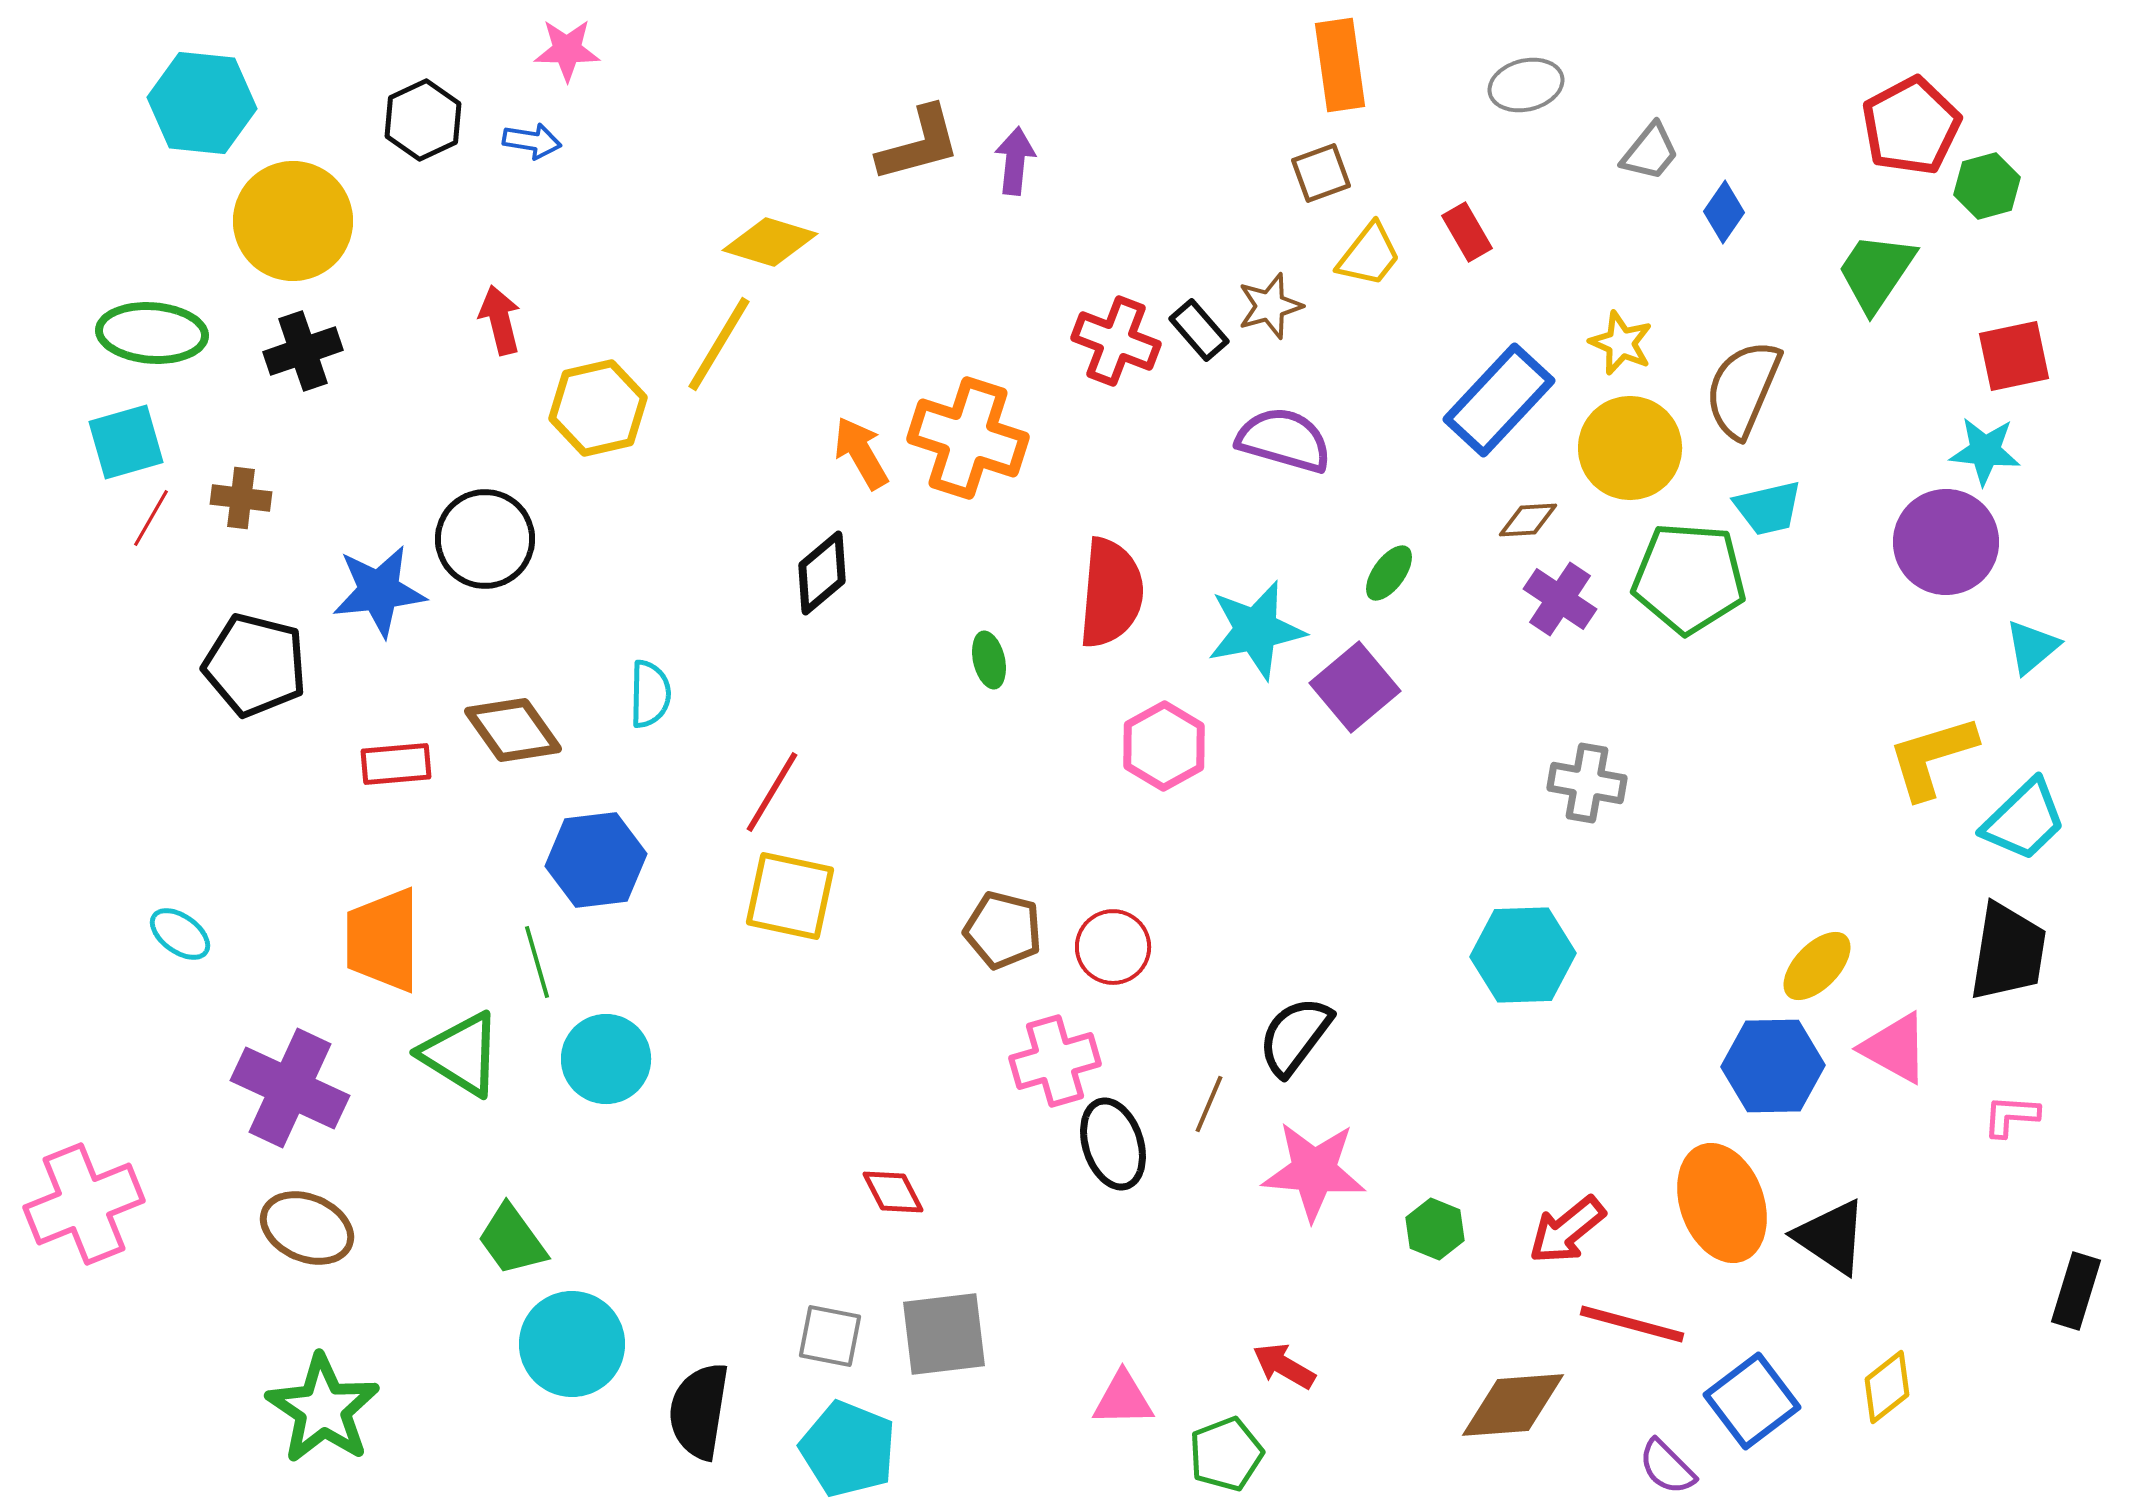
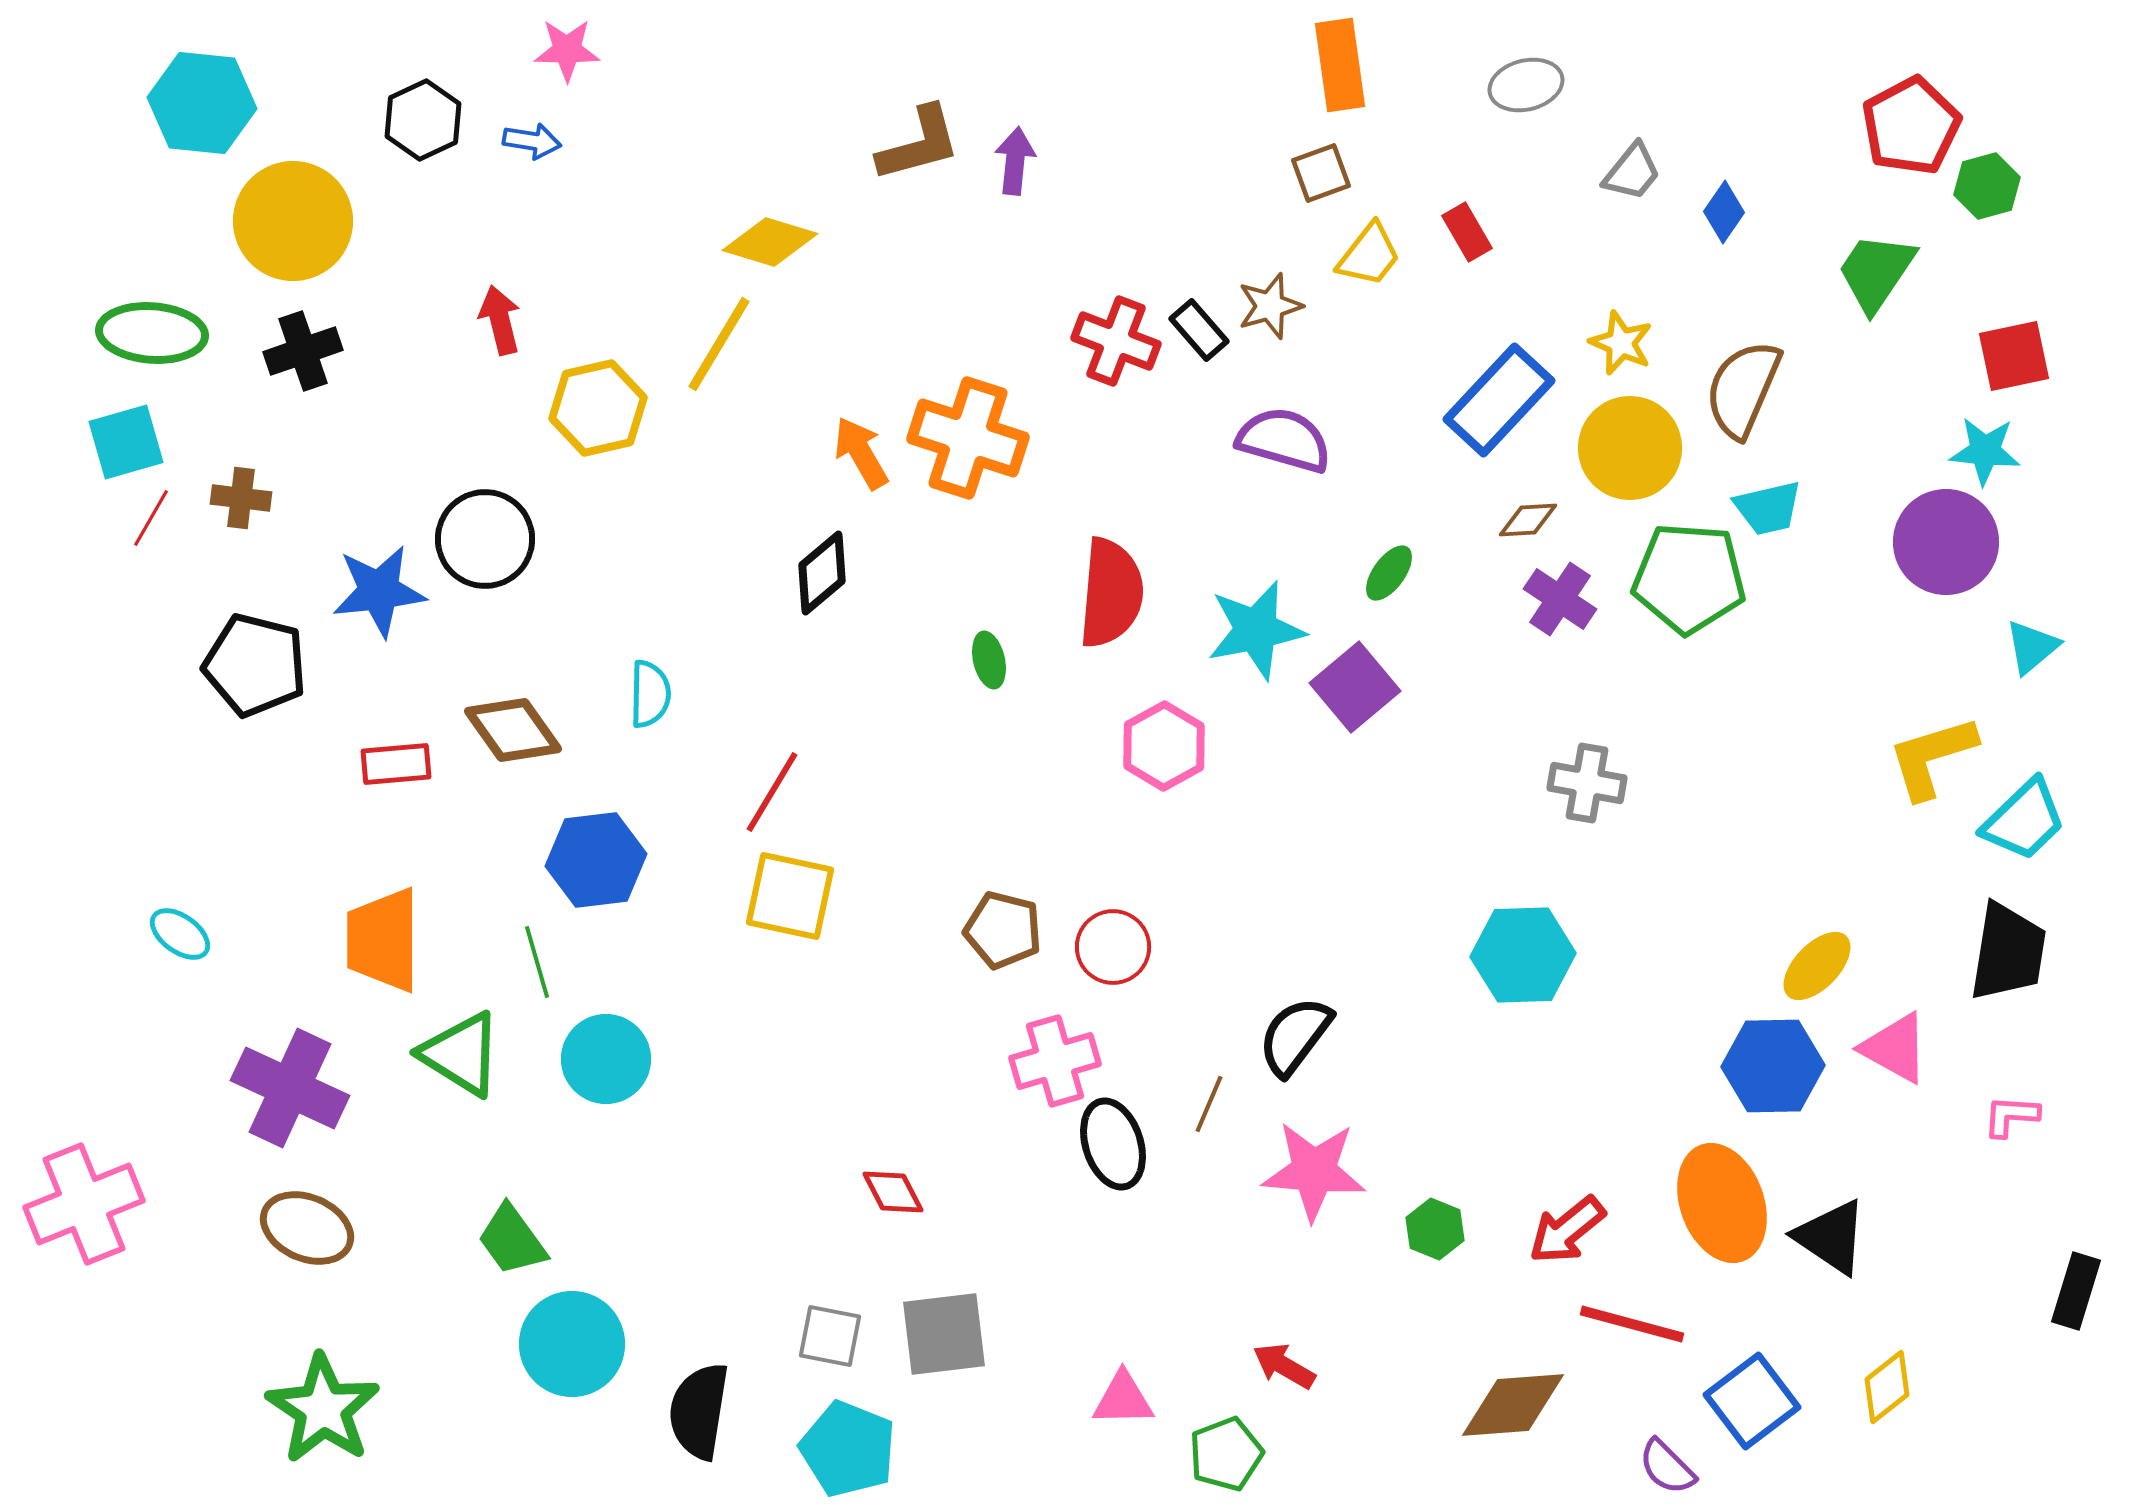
gray trapezoid at (1650, 152): moved 18 px left, 20 px down
